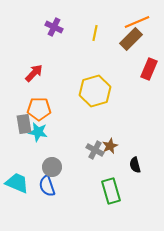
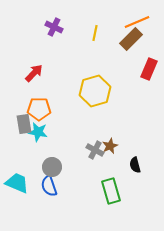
blue semicircle: moved 2 px right
